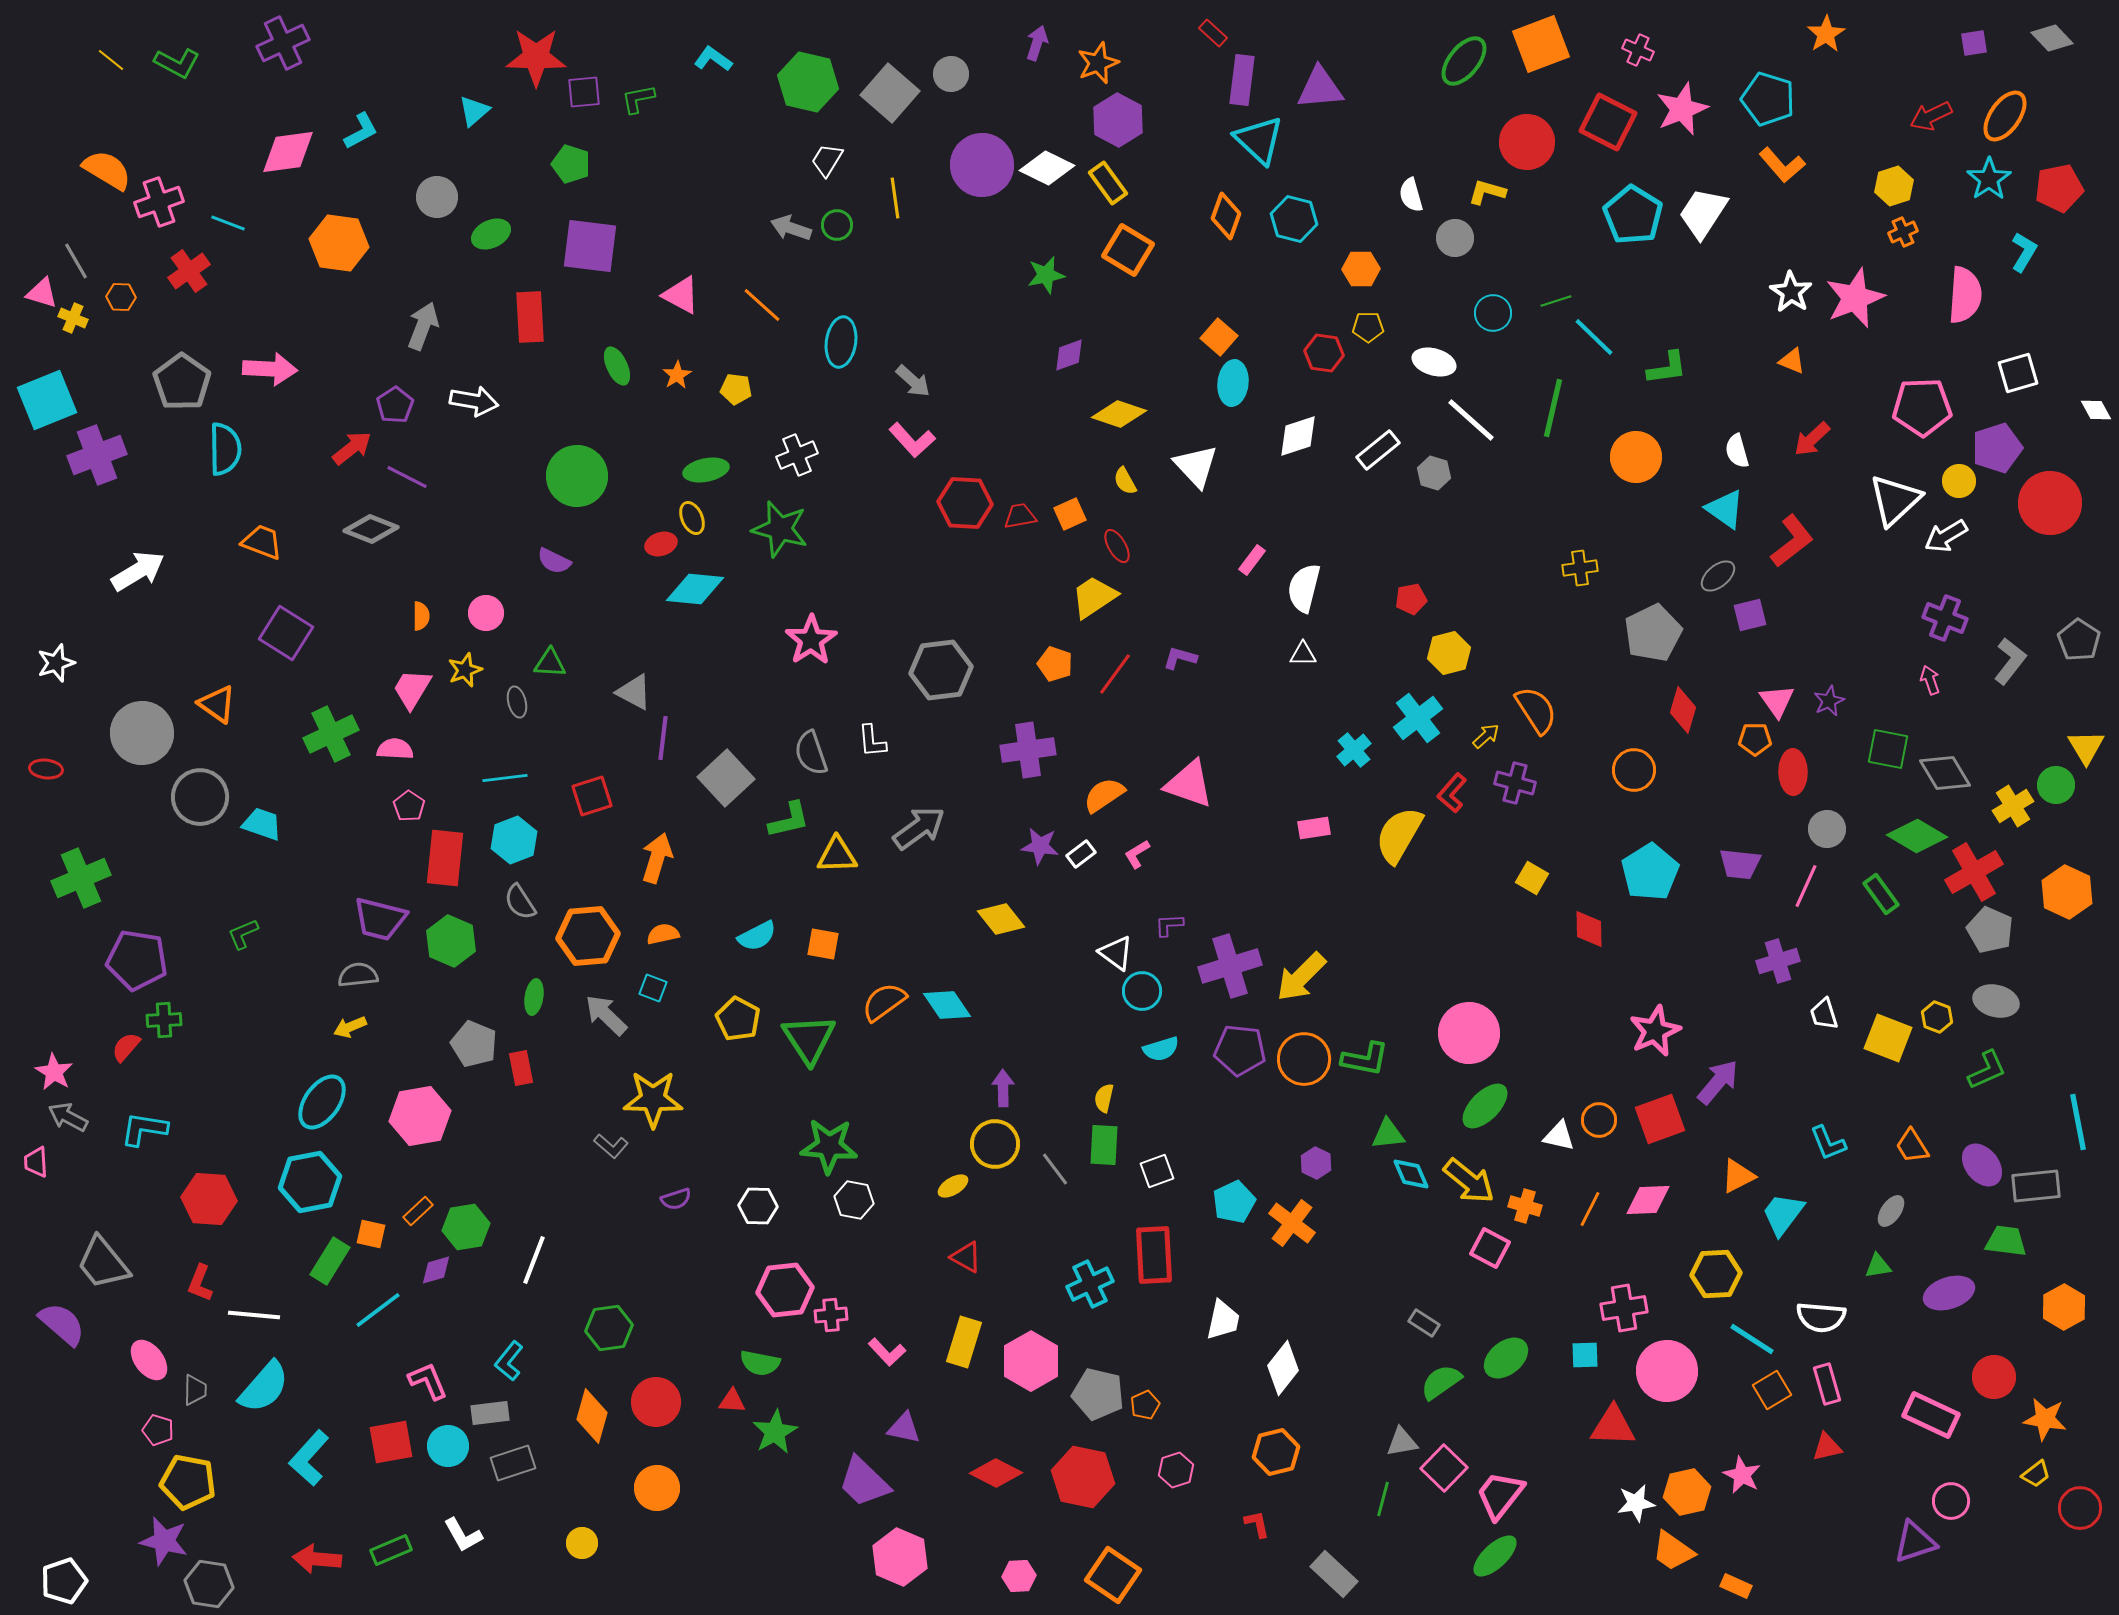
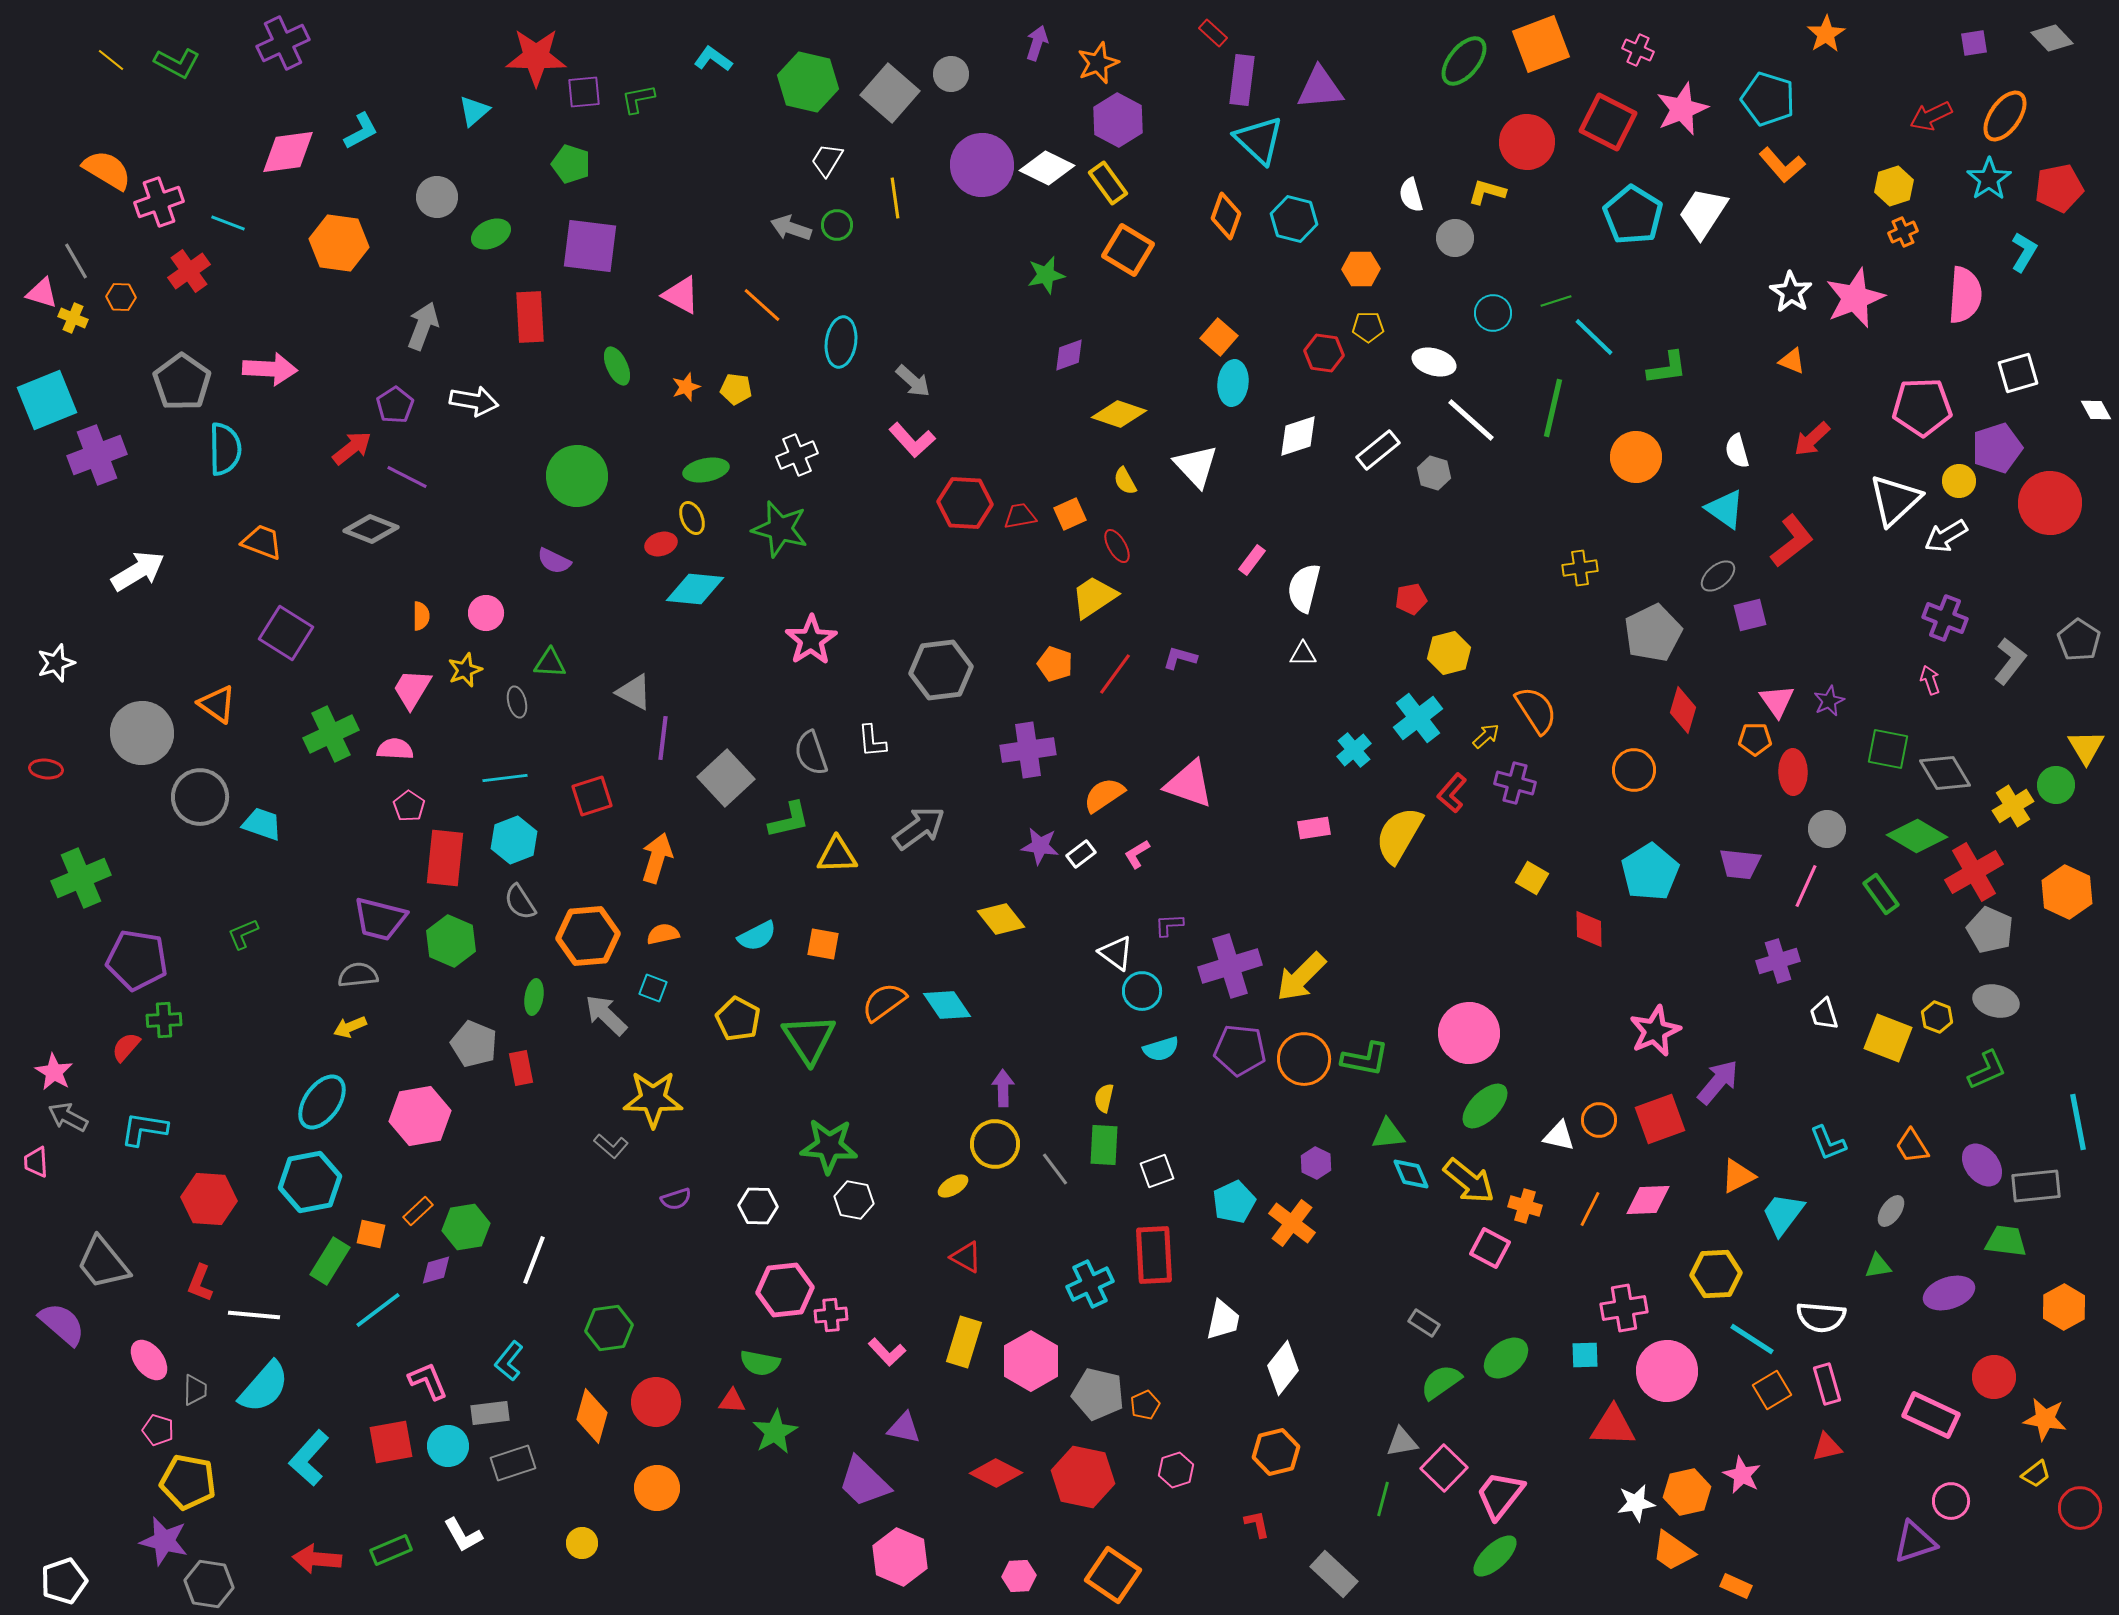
orange star at (677, 375): moved 9 px right, 12 px down; rotated 12 degrees clockwise
